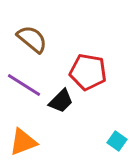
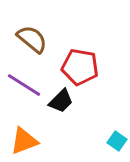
red pentagon: moved 8 px left, 5 px up
orange triangle: moved 1 px right, 1 px up
